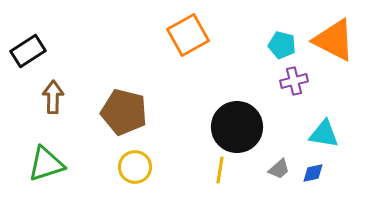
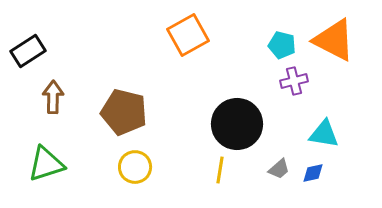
black circle: moved 3 px up
